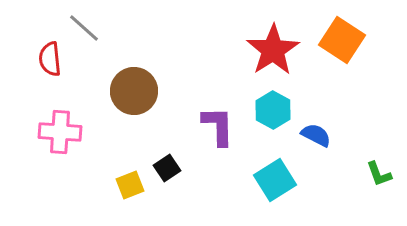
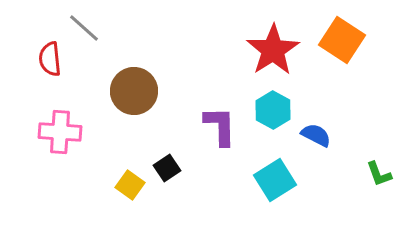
purple L-shape: moved 2 px right
yellow square: rotated 32 degrees counterclockwise
